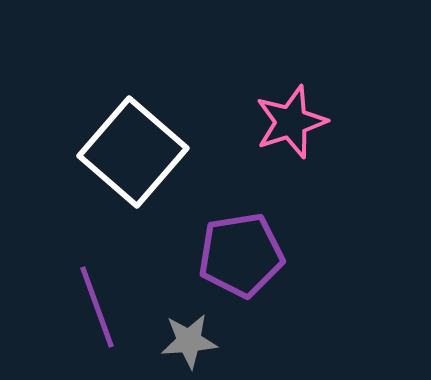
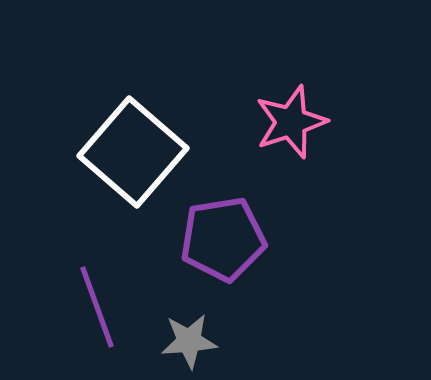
purple pentagon: moved 18 px left, 16 px up
